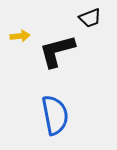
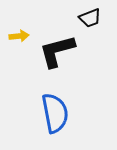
yellow arrow: moved 1 px left
blue semicircle: moved 2 px up
